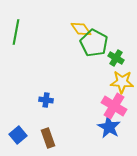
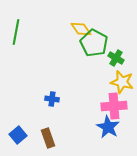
yellow star: rotated 10 degrees clockwise
blue cross: moved 6 px right, 1 px up
pink cross: rotated 35 degrees counterclockwise
blue star: moved 1 px left
